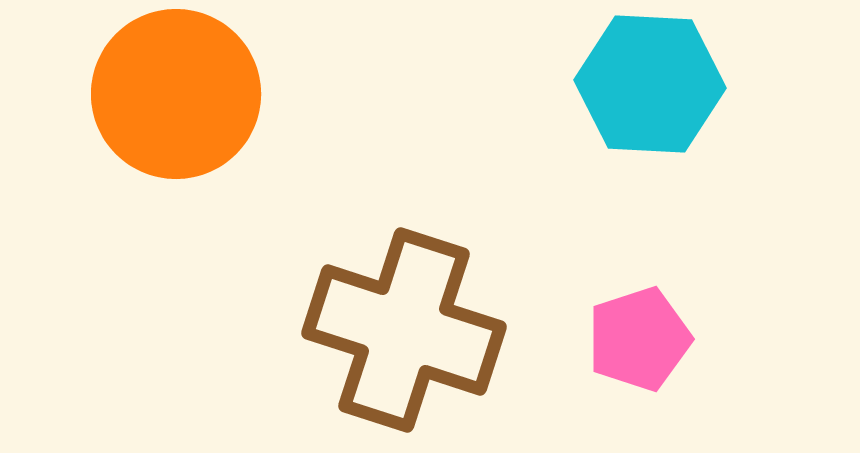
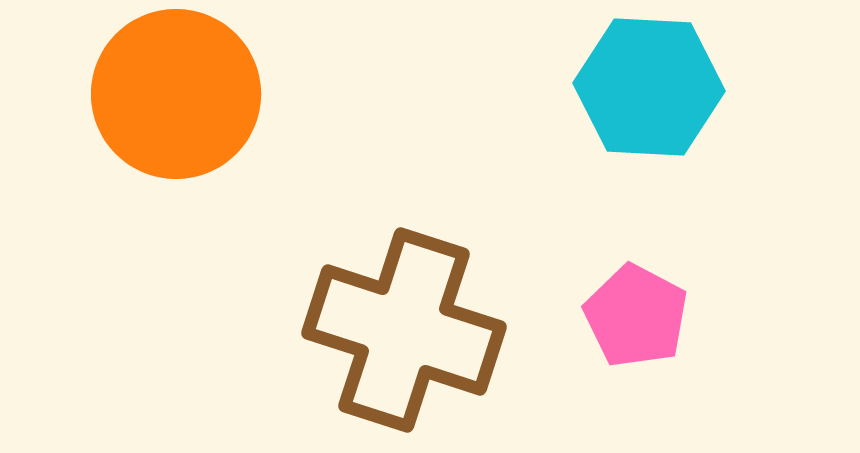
cyan hexagon: moved 1 px left, 3 px down
pink pentagon: moved 3 px left, 23 px up; rotated 26 degrees counterclockwise
